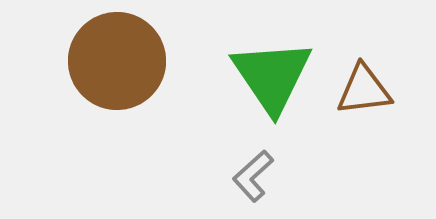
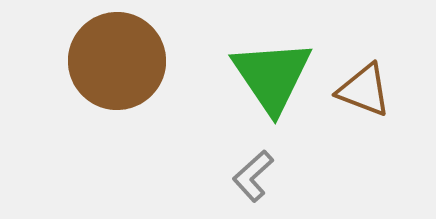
brown triangle: rotated 28 degrees clockwise
